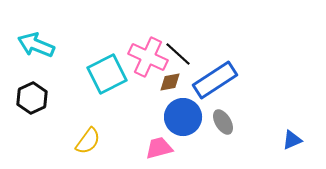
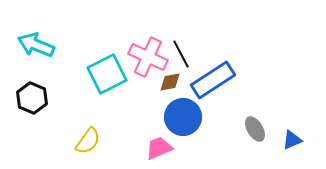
black line: moved 3 px right; rotated 20 degrees clockwise
blue rectangle: moved 2 px left
black hexagon: rotated 12 degrees counterclockwise
gray ellipse: moved 32 px right, 7 px down
pink trapezoid: rotated 8 degrees counterclockwise
